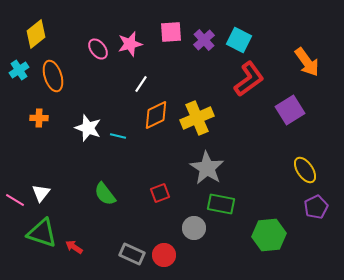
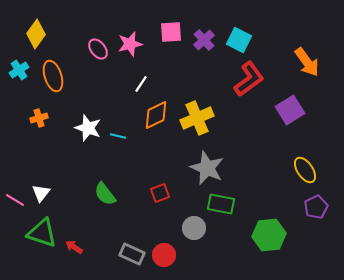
yellow diamond: rotated 16 degrees counterclockwise
orange cross: rotated 18 degrees counterclockwise
gray star: rotated 8 degrees counterclockwise
